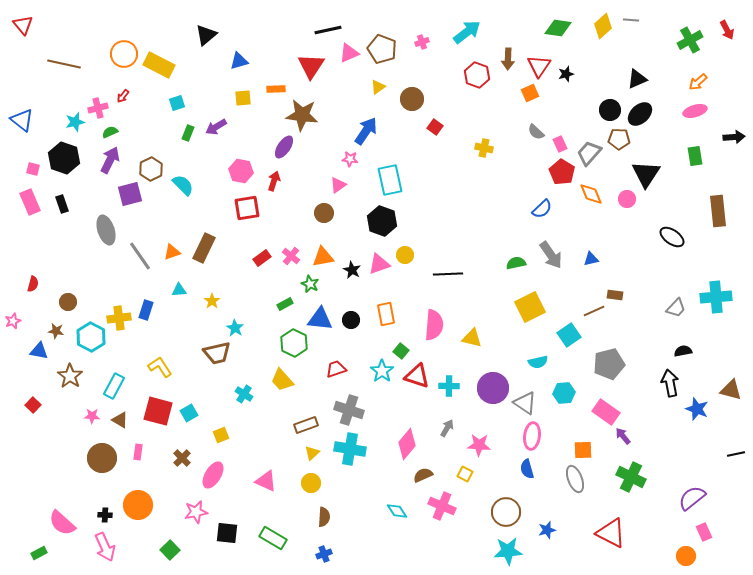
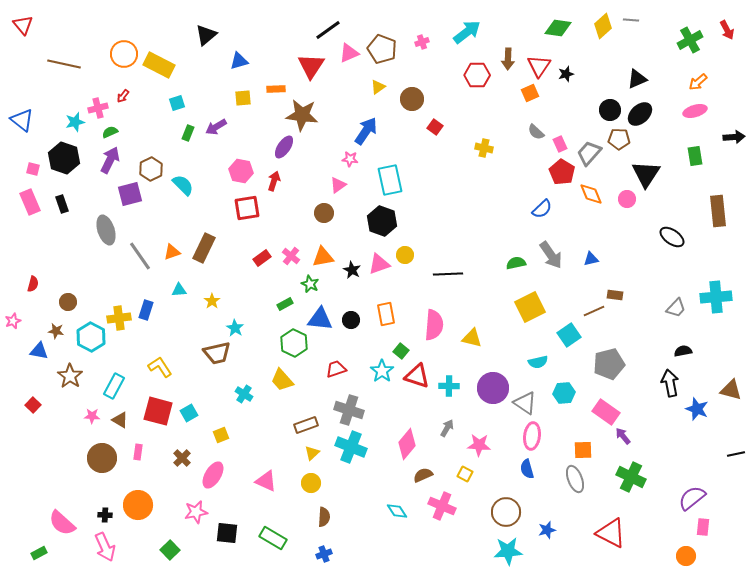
black line at (328, 30): rotated 24 degrees counterclockwise
red hexagon at (477, 75): rotated 20 degrees counterclockwise
cyan cross at (350, 449): moved 1 px right, 2 px up; rotated 12 degrees clockwise
pink rectangle at (704, 532): moved 1 px left, 5 px up; rotated 30 degrees clockwise
